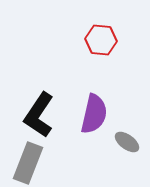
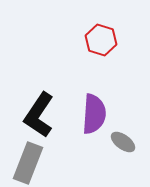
red hexagon: rotated 12 degrees clockwise
purple semicircle: rotated 9 degrees counterclockwise
gray ellipse: moved 4 px left
